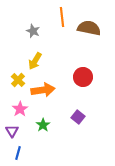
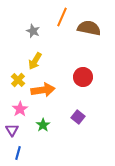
orange line: rotated 30 degrees clockwise
purple triangle: moved 1 px up
